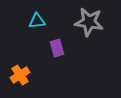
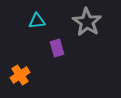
gray star: moved 2 px left; rotated 24 degrees clockwise
